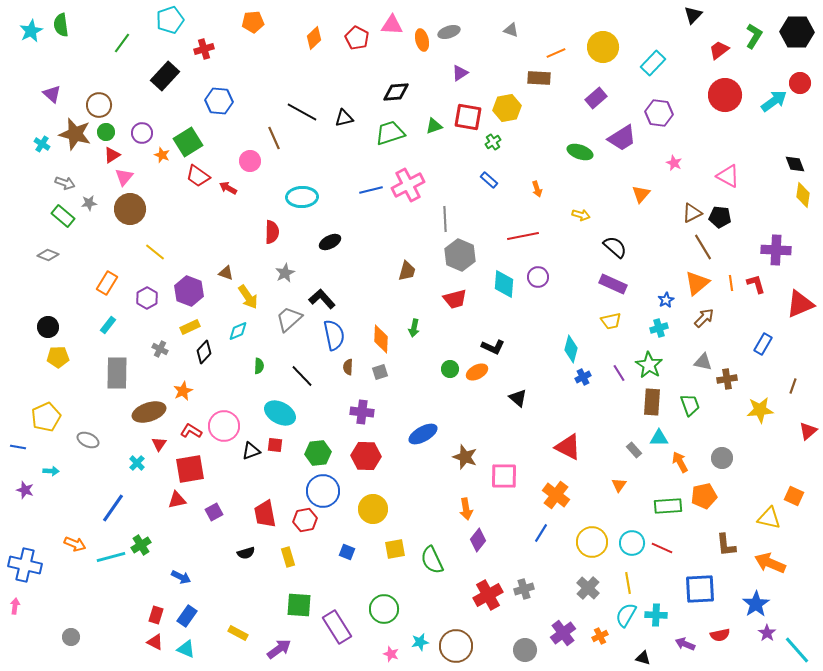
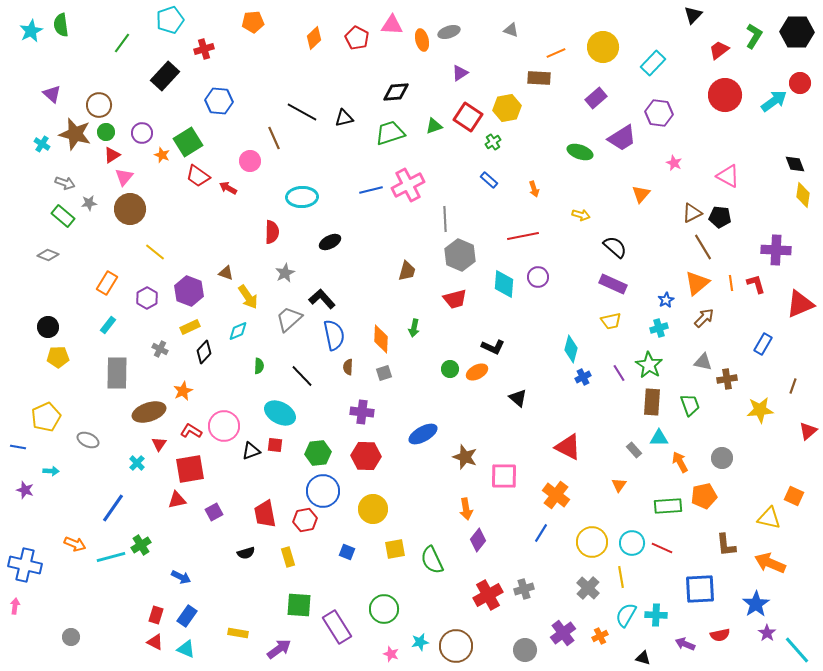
red square at (468, 117): rotated 24 degrees clockwise
orange arrow at (537, 189): moved 3 px left
gray square at (380, 372): moved 4 px right, 1 px down
yellow line at (628, 583): moved 7 px left, 6 px up
yellow rectangle at (238, 633): rotated 18 degrees counterclockwise
